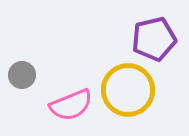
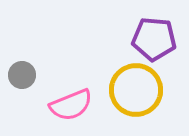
purple pentagon: rotated 18 degrees clockwise
yellow circle: moved 8 px right
